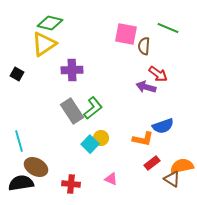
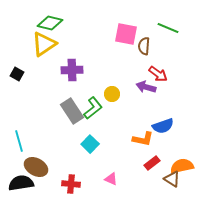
yellow circle: moved 11 px right, 44 px up
